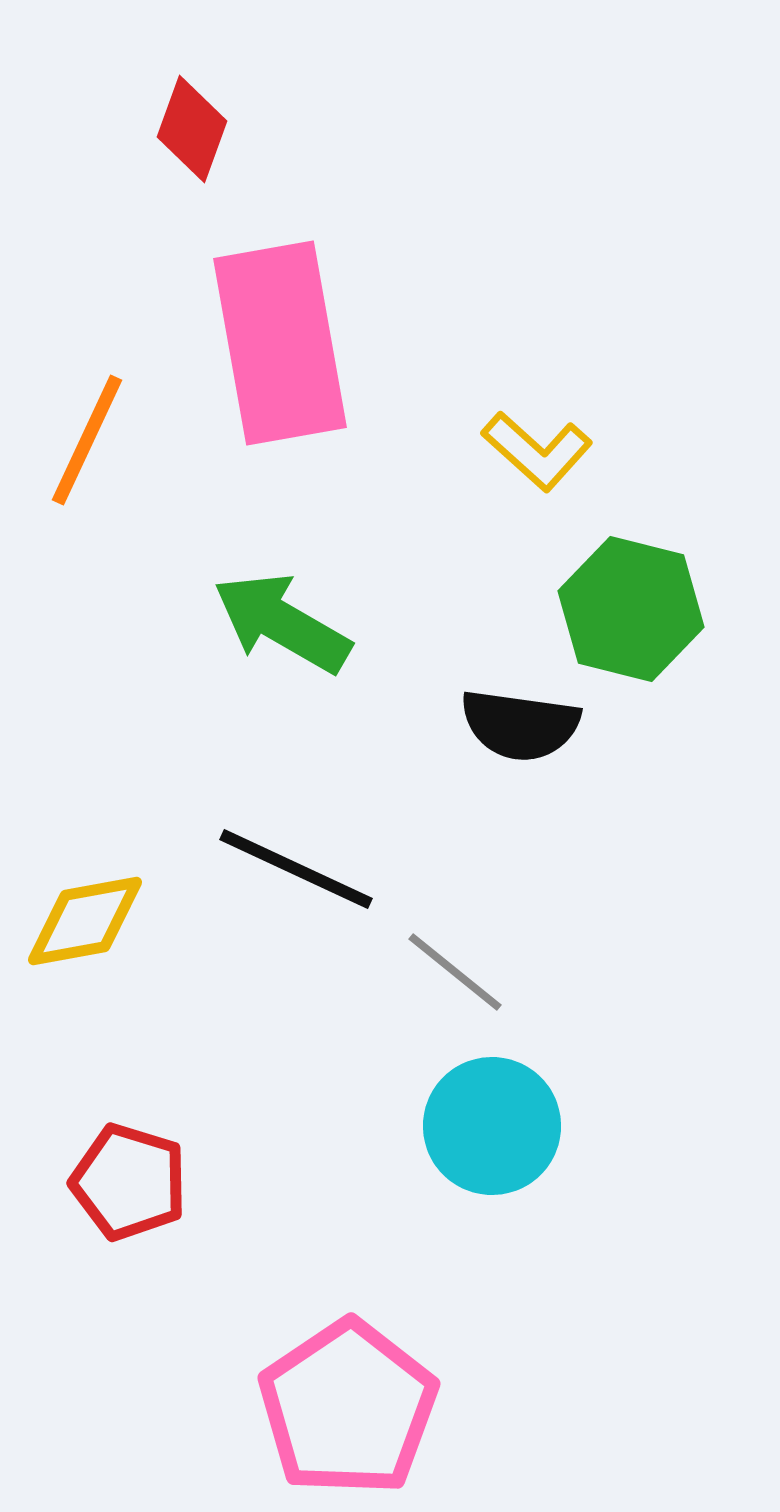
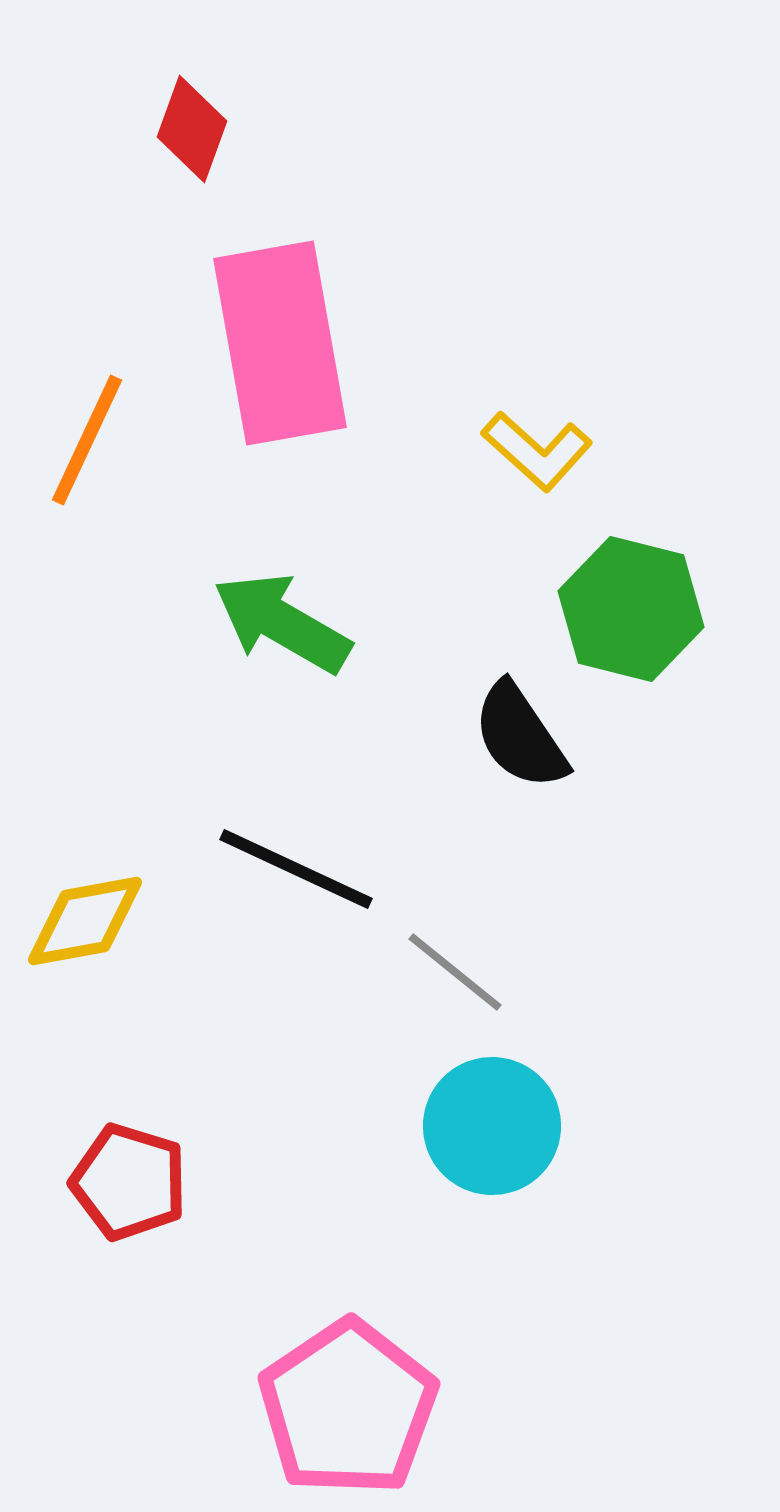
black semicircle: moved 11 px down; rotated 48 degrees clockwise
